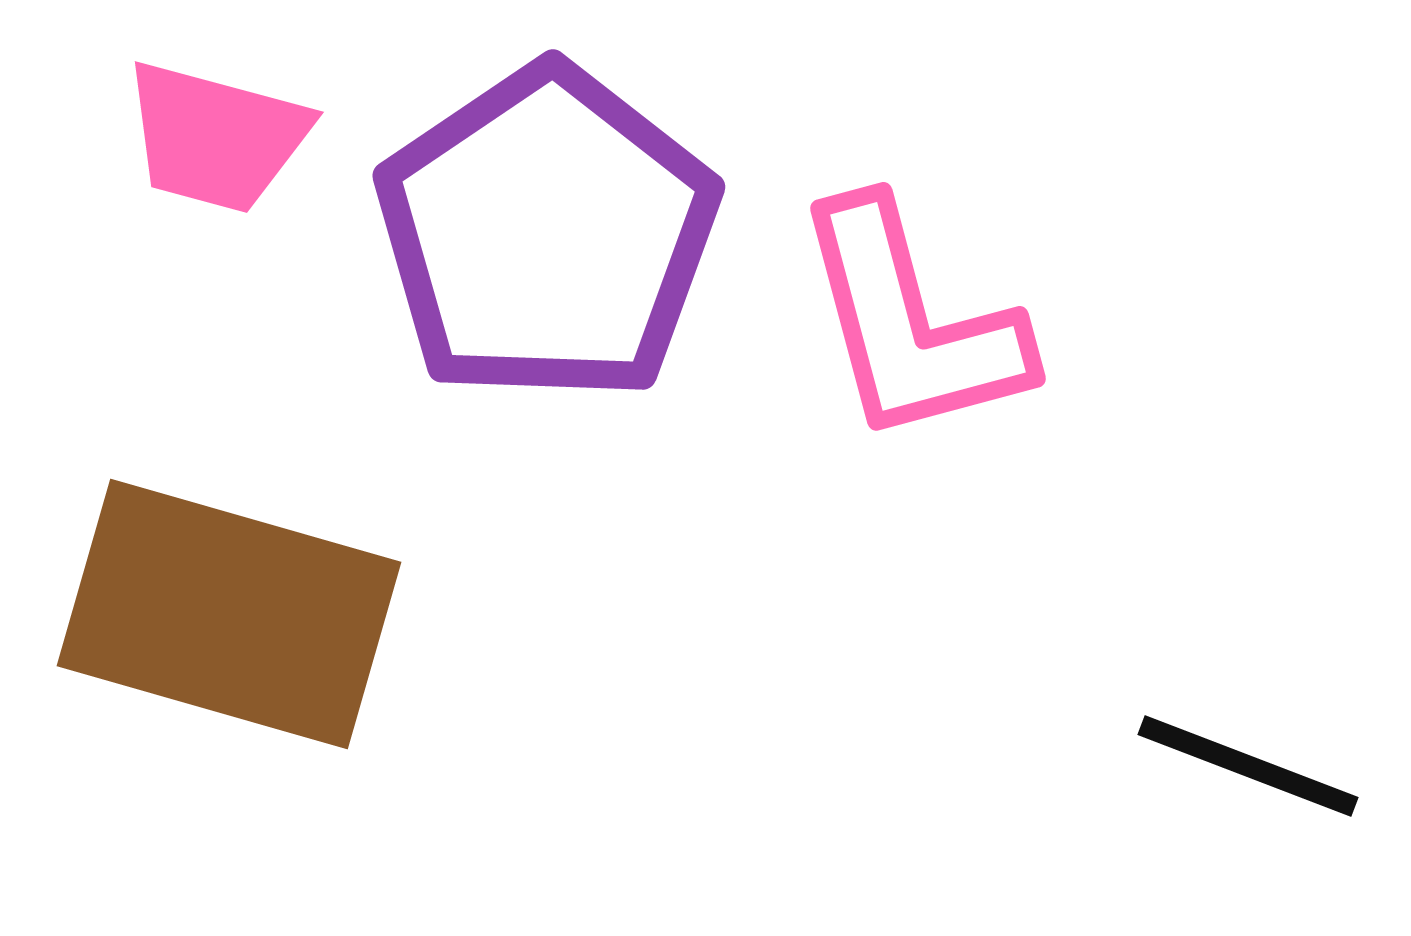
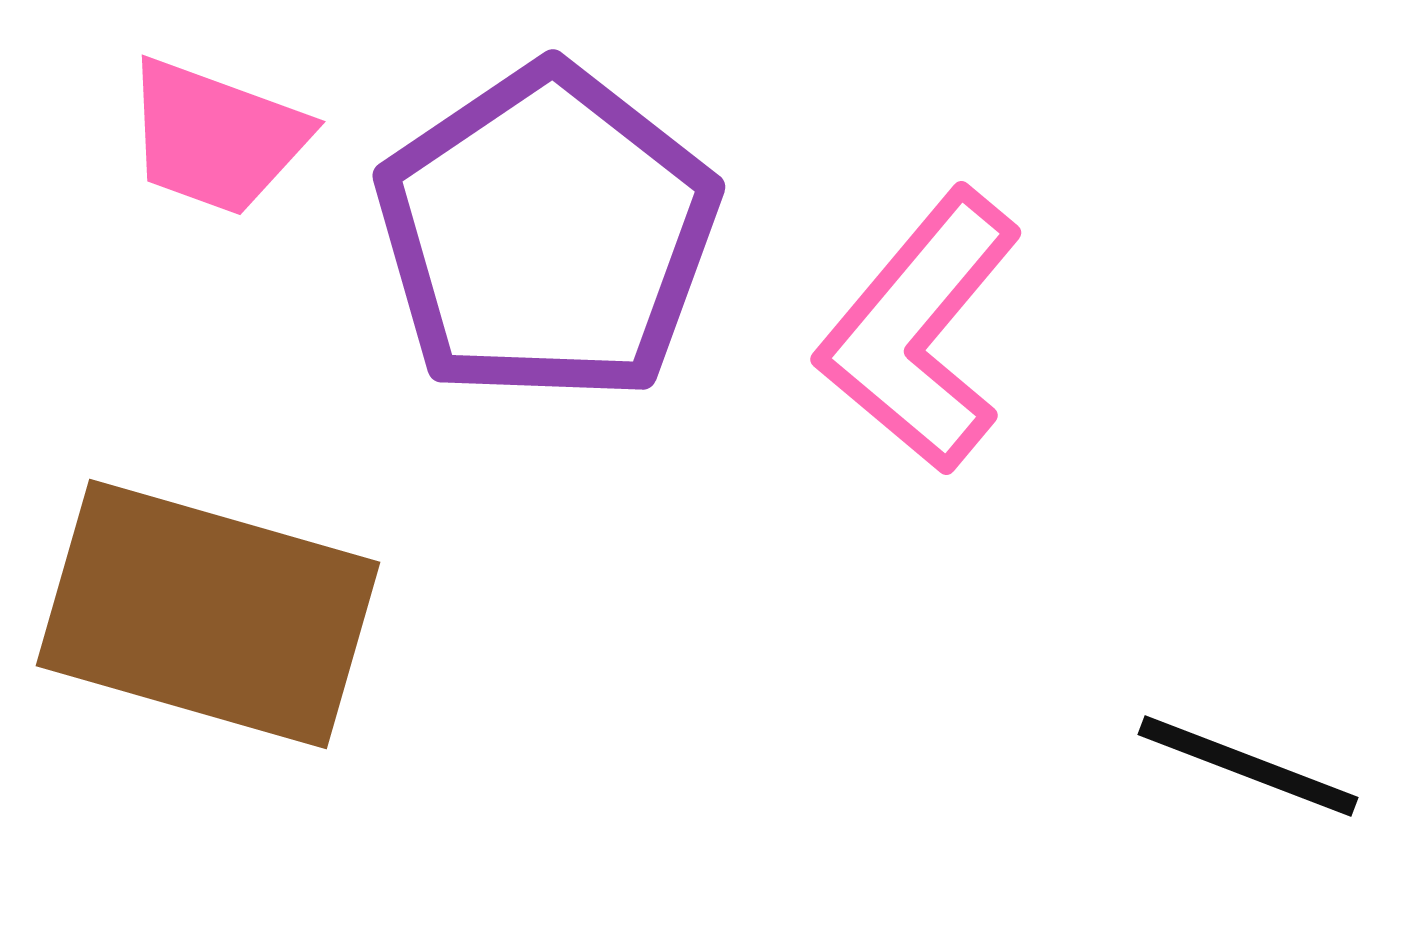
pink trapezoid: rotated 5 degrees clockwise
pink L-shape: moved 9 px right, 8 px down; rotated 55 degrees clockwise
brown rectangle: moved 21 px left
